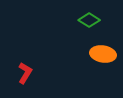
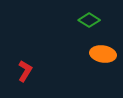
red L-shape: moved 2 px up
